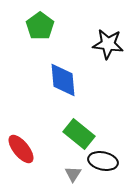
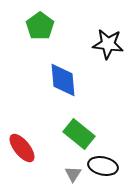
red ellipse: moved 1 px right, 1 px up
black ellipse: moved 5 px down
